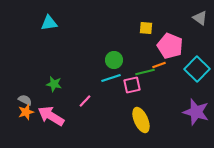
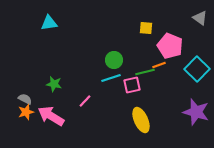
gray semicircle: moved 1 px up
